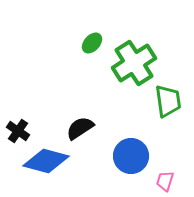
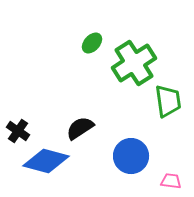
pink trapezoid: moved 6 px right; rotated 80 degrees clockwise
